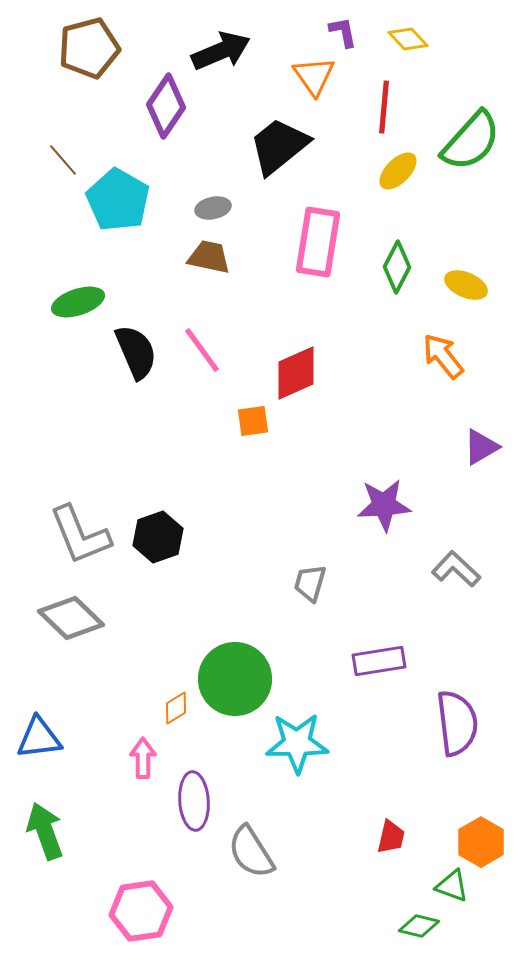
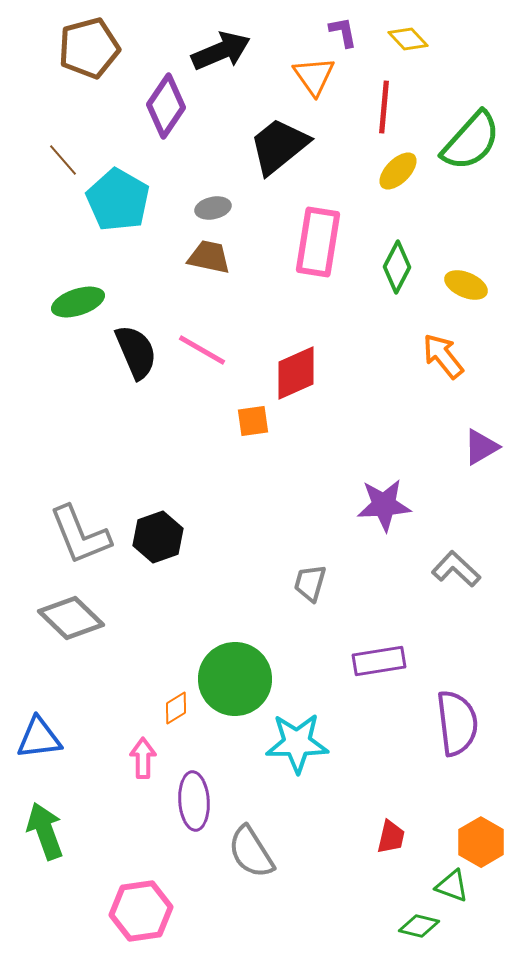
pink line at (202, 350): rotated 24 degrees counterclockwise
